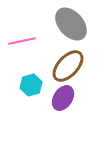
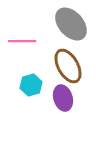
pink line: rotated 12 degrees clockwise
brown ellipse: rotated 72 degrees counterclockwise
purple ellipse: rotated 50 degrees counterclockwise
